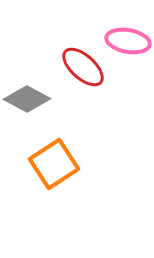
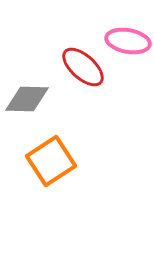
gray diamond: rotated 27 degrees counterclockwise
orange square: moved 3 px left, 3 px up
